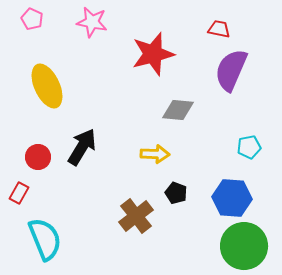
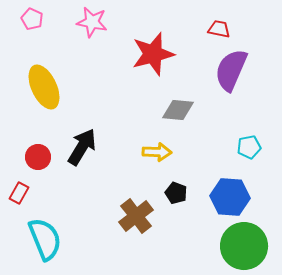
yellow ellipse: moved 3 px left, 1 px down
yellow arrow: moved 2 px right, 2 px up
blue hexagon: moved 2 px left, 1 px up
